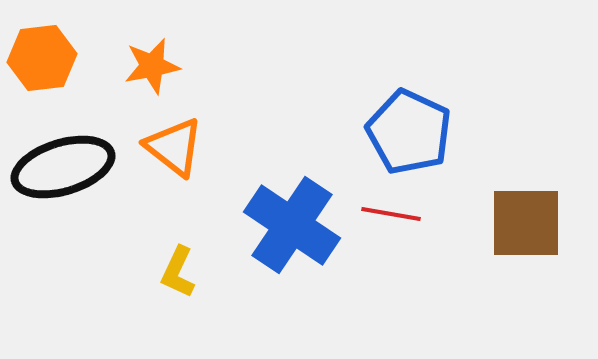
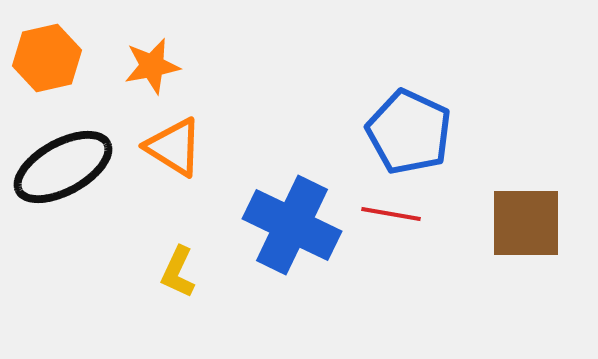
orange hexagon: moved 5 px right; rotated 6 degrees counterclockwise
orange triangle: rotated 6 degrees counterclockwise
black ellipse: rotated 12 degrees counterclockwise
blue cross: rotated 8 degrees counterclockwise
